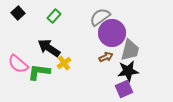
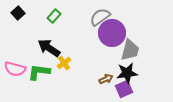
brown arrow: moved 22 px down
pink semicircle: moved 3 px left, 5 px down; rotated 25 degrees counterclockwise
black star: moved 1 px left, 2 px down
